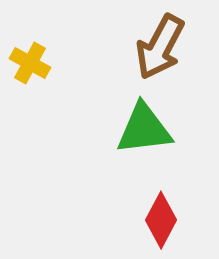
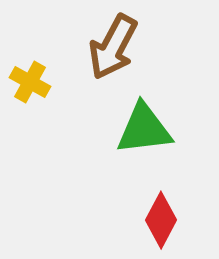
brown arrow: moved 47 px left
yellow cross: moved 19 px down
